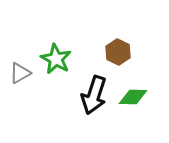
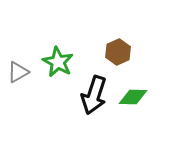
brown hexagon: rotated 10 degrees clockwise
green star: moved 2 px right, 3 px down
gray triangle: moved 2 px left, 1 px up
